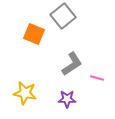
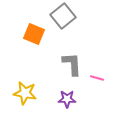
gray L-shape: rotated 60 degrees counterclockwise
